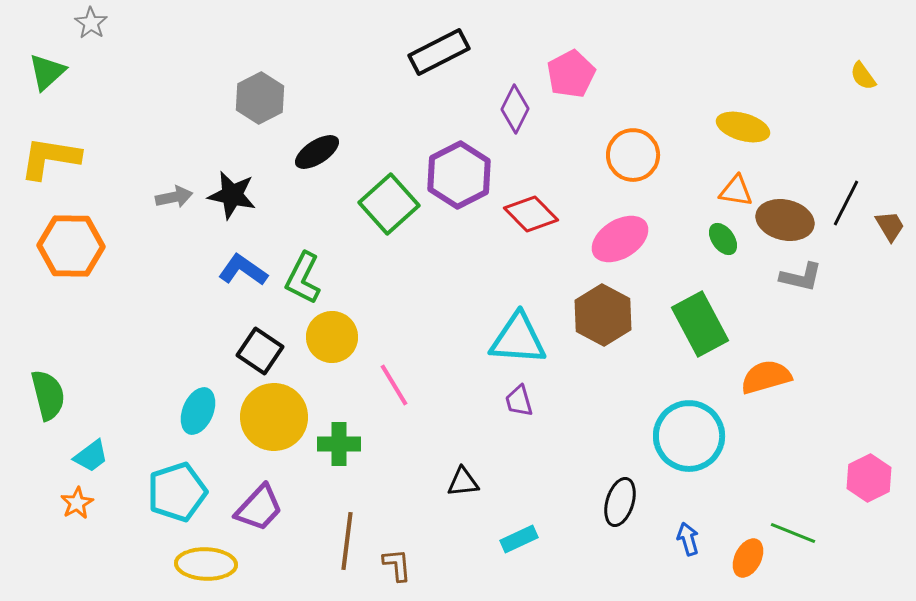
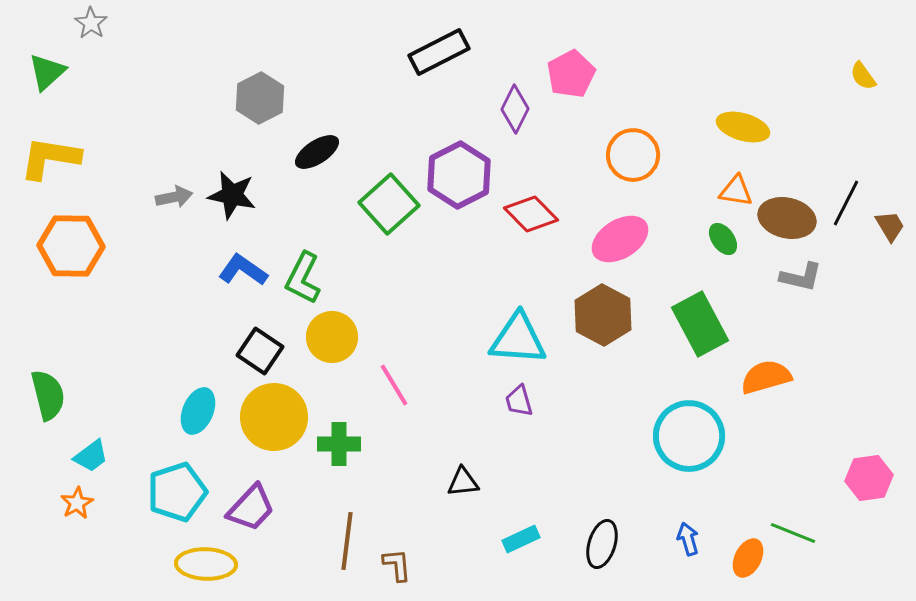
brown ellipse at (785, 220): moved 2 px right, 2 px up
pink hexagon at (869, 478): rotated 18 degrees clockwise
black ellipse at (620, 502): moved 18 px left, 42 px down
purple trapezoid at (259, 508): moved 8 px left
cyan rectangle at (519, 539): moved 2 px right
